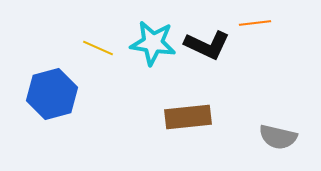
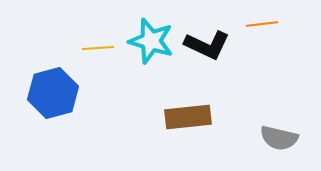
orange line: moved 7 px right, 1 px down
cyan star: moved 2 px left, 2 px up; rotated 9 degrees clockwise
yellow line: rotated 28 degrees counterclockwise
blue hexagon: moved 1 px right, 1 px up
gray semicircle: moved 1 px right, 1 px down
